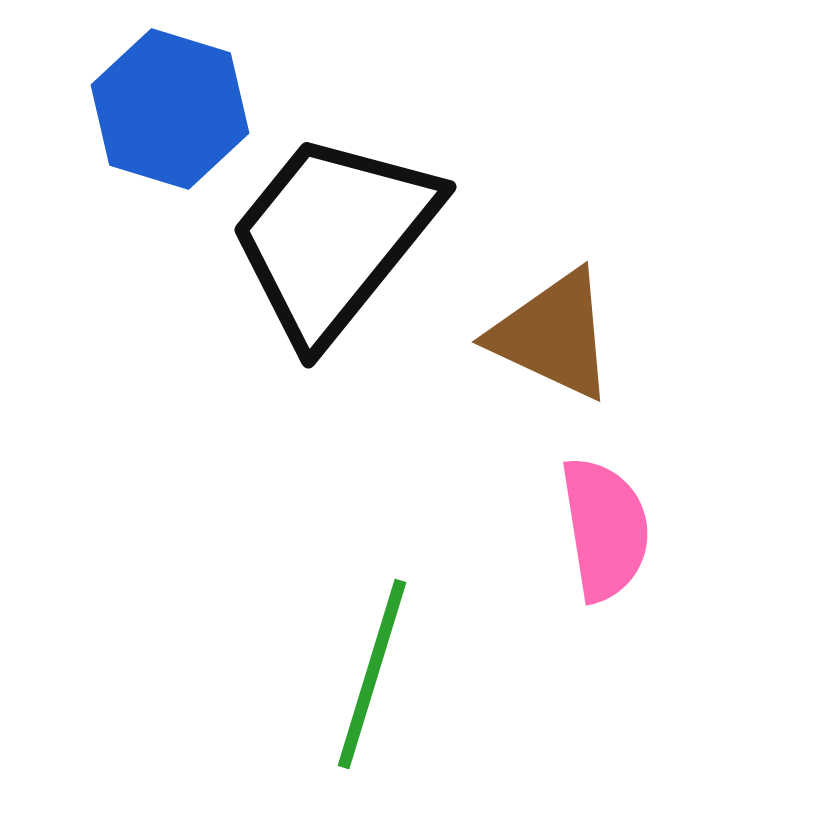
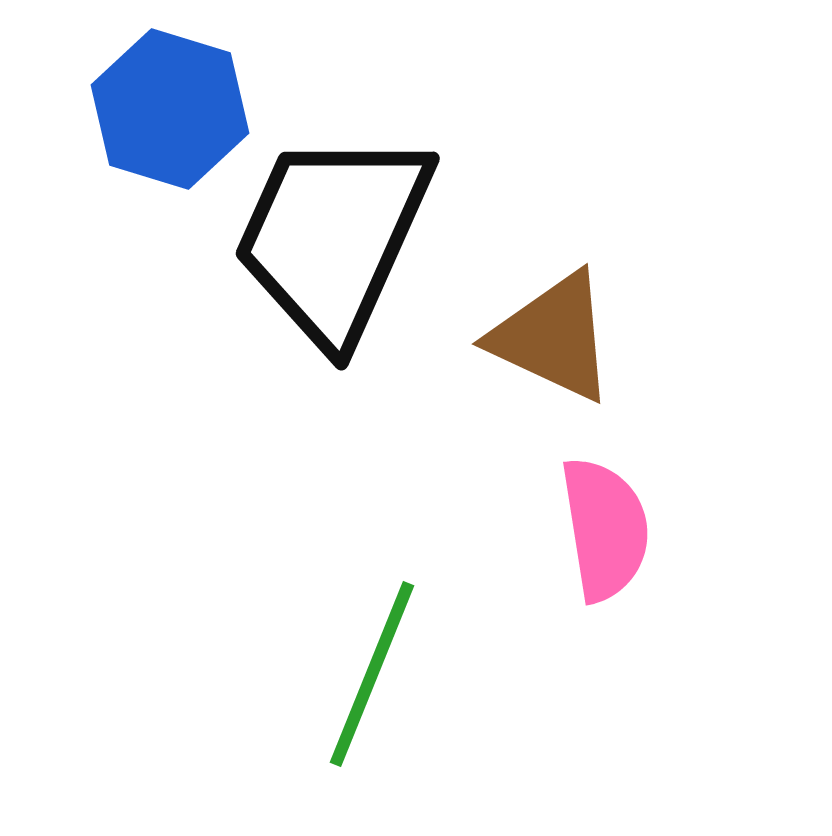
black trapezoid: rotated 15 degrees counterclockwise
brown triangle: moved 2 px down
green line: rotated 5 degrees clockwise
